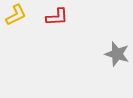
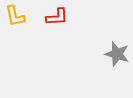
yellow L-shape: moved 1 px left, 1 px down; rotated 105 degrees clockwise
